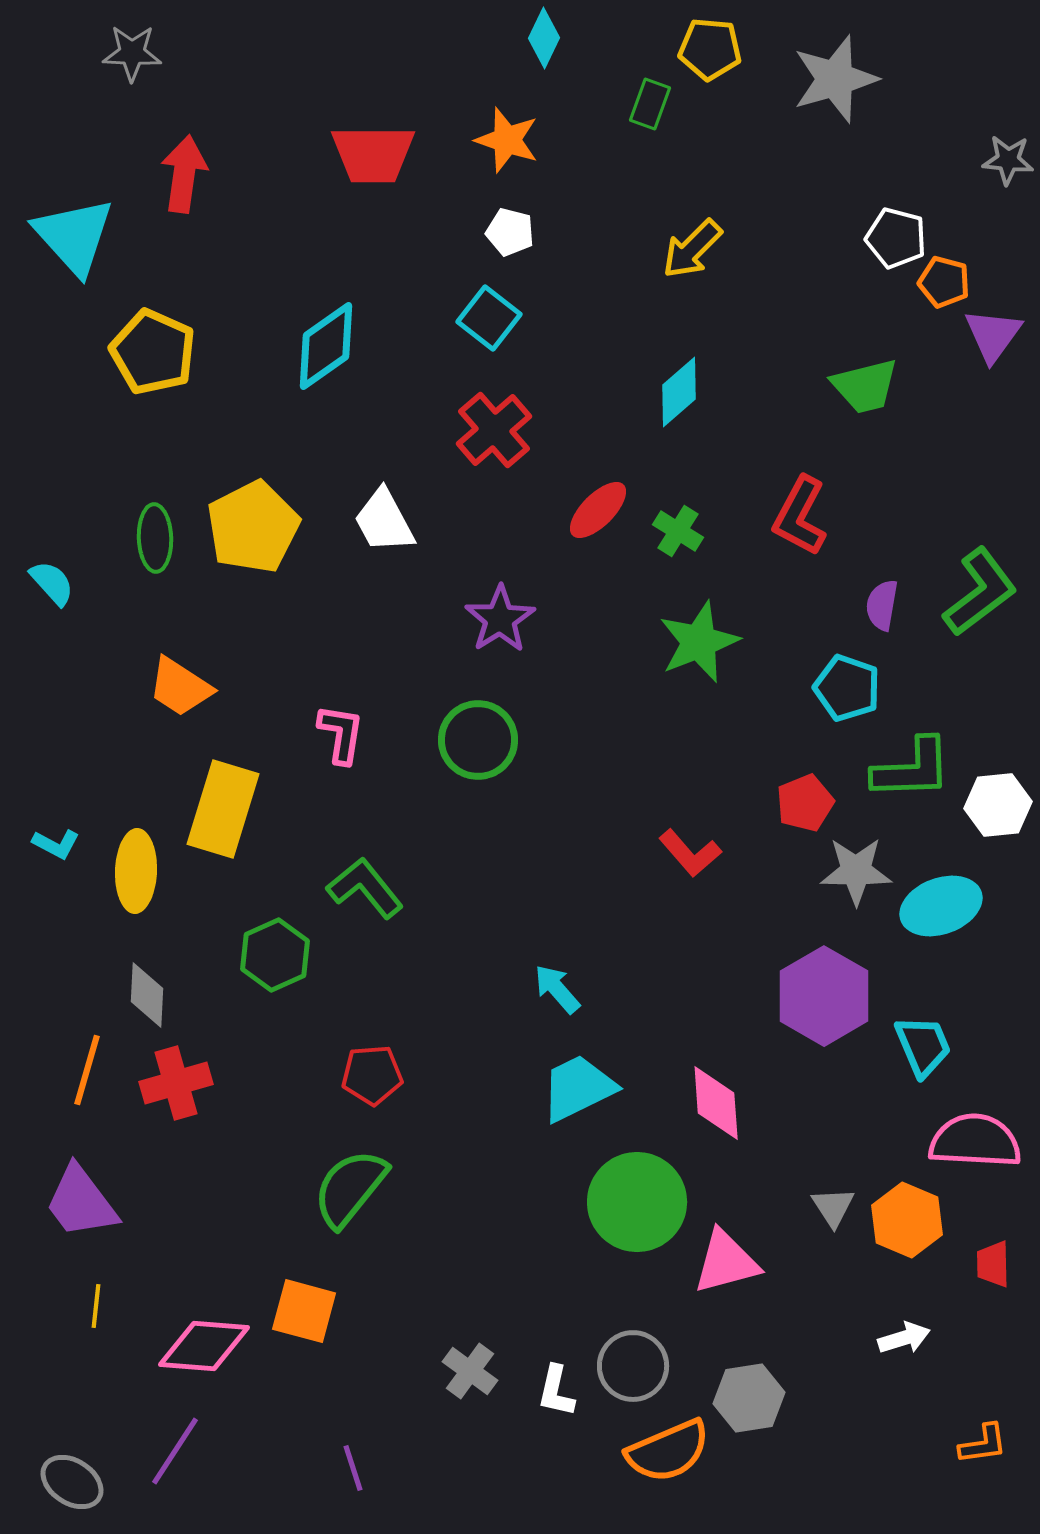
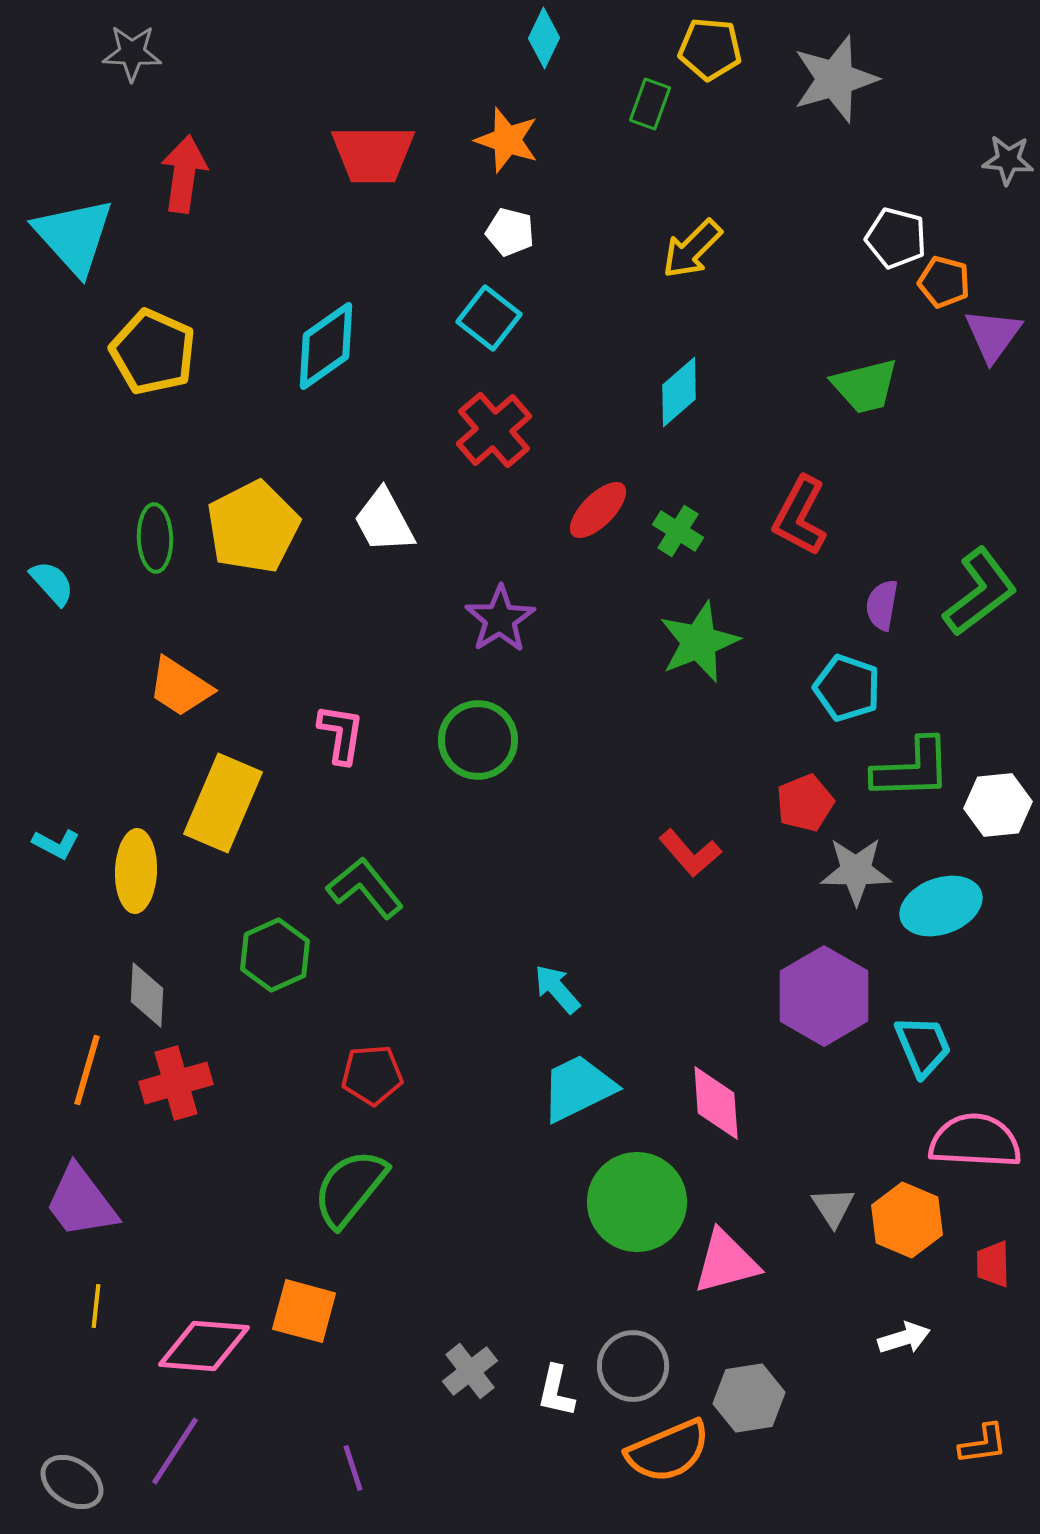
yellow rectangle at (223, 809): moved 6 px up; rotated 6 degrees clockwise
gray cross at (470, 1371): rotated 16 degrees clockwise
